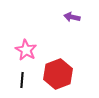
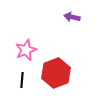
pink star: rotated 20 degrees clockwise
red hexagon: moved 2 px left, 1 px up
